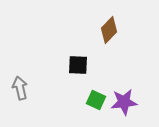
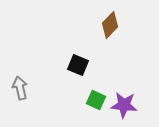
brown diamond: moved 1 px right, 5 px up
black square: rotated 20 degrees clockwise
purple star: moved 3 px down; rotated 12 degrees clockwise
